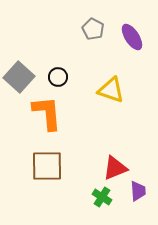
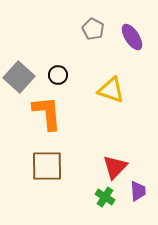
black circle: moved 2 px up
red triangle: moved 1 px up; rotated 24 degrees counterclockwise
green cross: moved 3 px right
